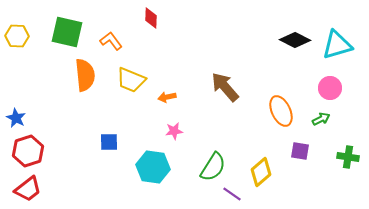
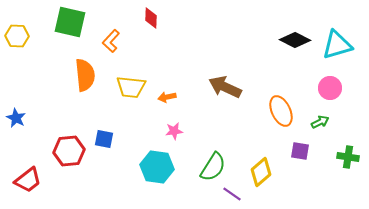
green square: moved 3 px right, 10 px up
orange L-shape: rotated 100 degrees counterclockwise
yellow trapezoid: moved 7 px down; rotated 16 degrees counterclockwise
brown arrow: rotated 24 degrees counterclockwise
green arrow: moved 1 px left, 3 px down
blue square: moved 5 px left, 3 px up; rotated 12 degrees clockwise
red hexagon: moved 41 px right; rotated 12 degrees clockwise
cyan hexagon: moved 4 px right
red trapezoid: moved 9 px up
